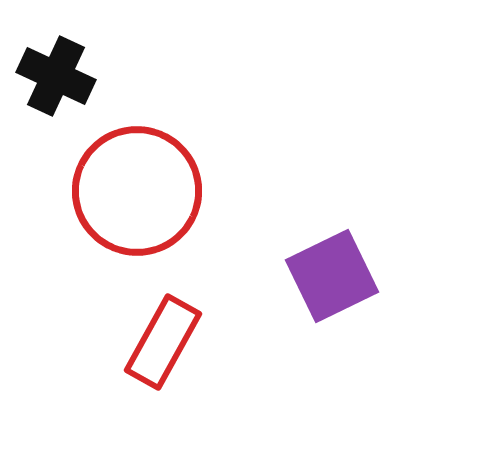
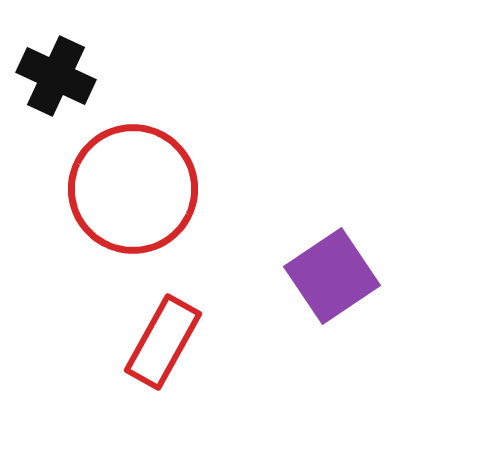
red circle: moved 4 px left, 2 px up
purple square: rotated 8 degrees counterclockwise
